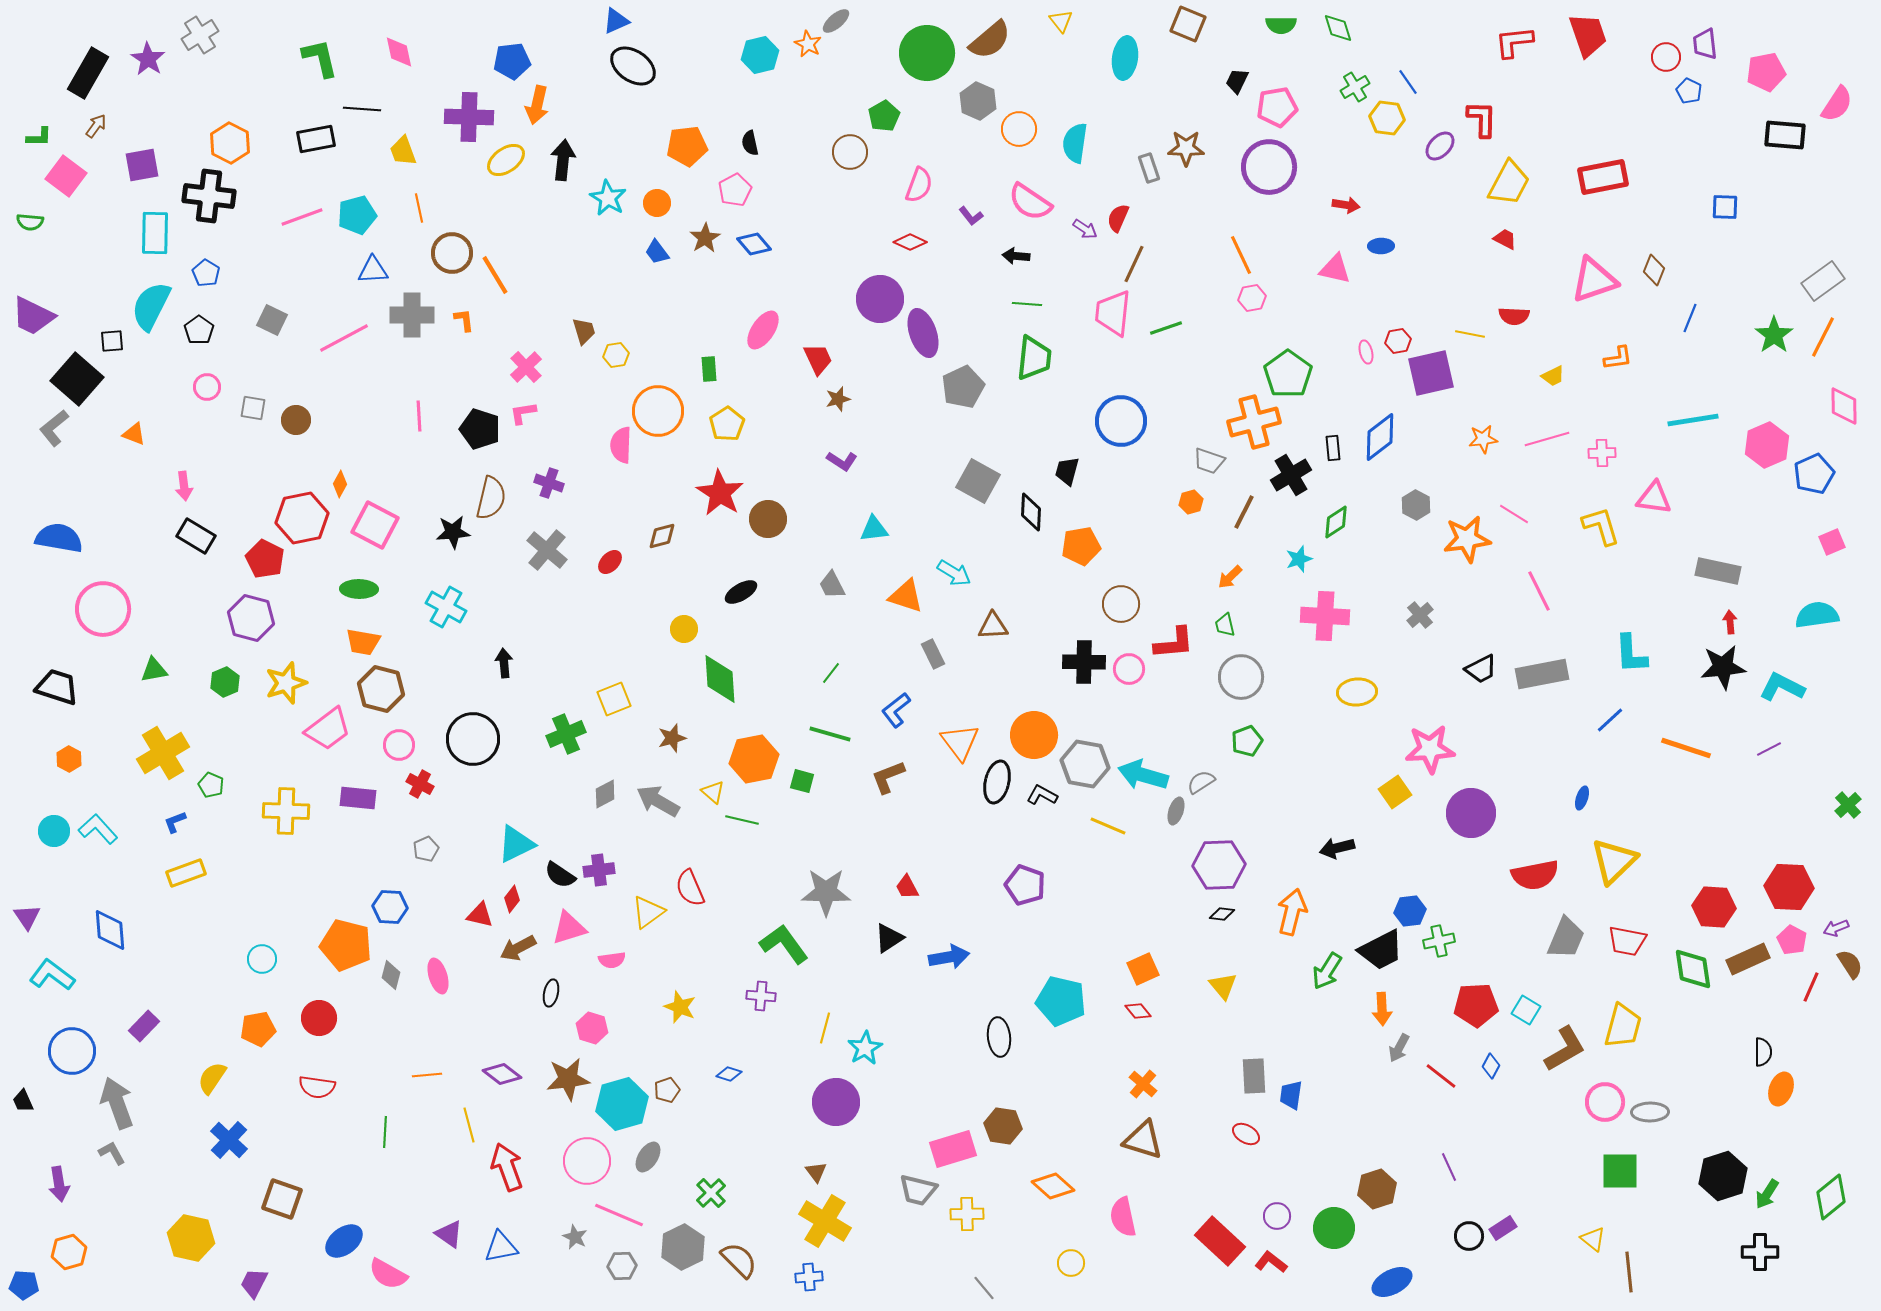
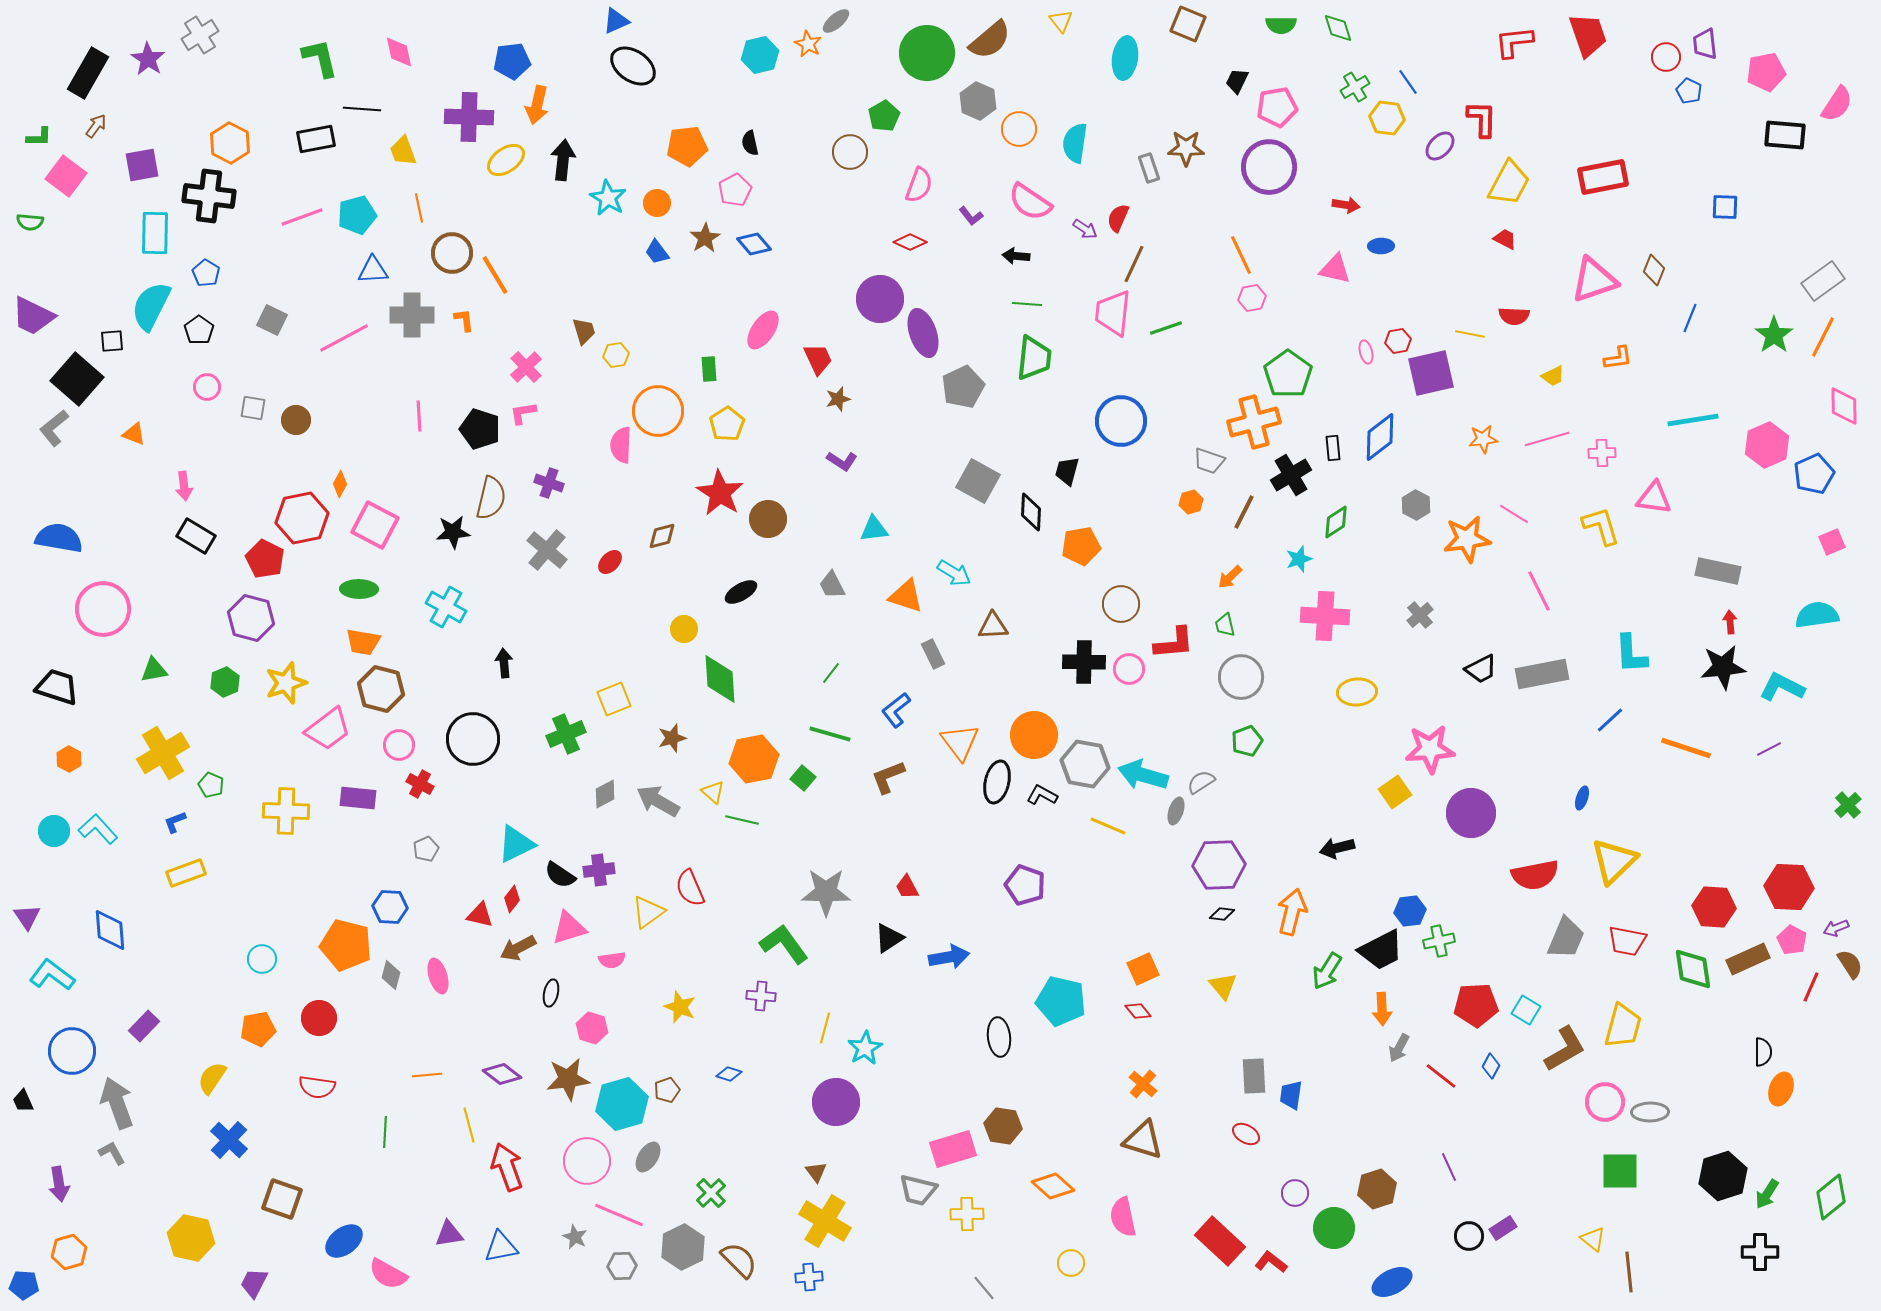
green square at (802, 781): moved 1 px right, 3 px up; rotated 25 degrees clockwise
purple circle at (1277, 1216): moved 18 px right, 23 px up
purple triangle at (449, 1234): rotated 44 degrees counterclockwise
